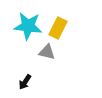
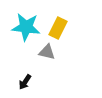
cyan star: moved 2 px left, 1 px down
